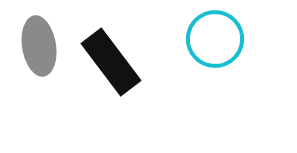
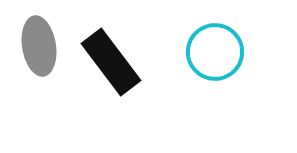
cyan circle: moved 13 px down
